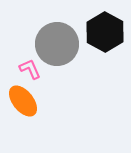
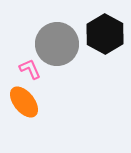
black hexagon: moved 2 px down
orange ellipse: moved 1 px right, 1 px down
